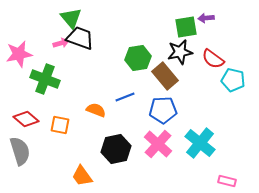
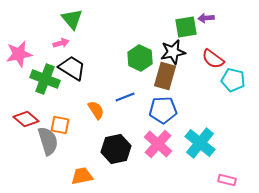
green triangle: moved 1 px right, 1 px down
black trapezoid: moved 8 px left, 30 px down; rotated 12 degrees clockwise
black star: moved 7 px left
green hexagon: moved 2 px right; rotated 25 degrees counterclockwise
brown rectangle: rotated 56 degrees clockwise
orange semicircle: rotated 36 degrees clockwise
gray semicircle: moved 28 px right, 10 px up
orange trapezoid: rotated 115 degrees clockwise
pink rectangle: moved 1 px up
